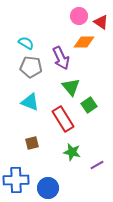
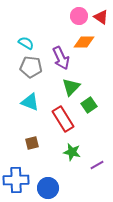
red triangle: moved 5 px up
green triangle: rotated 24 degrees clockwise
